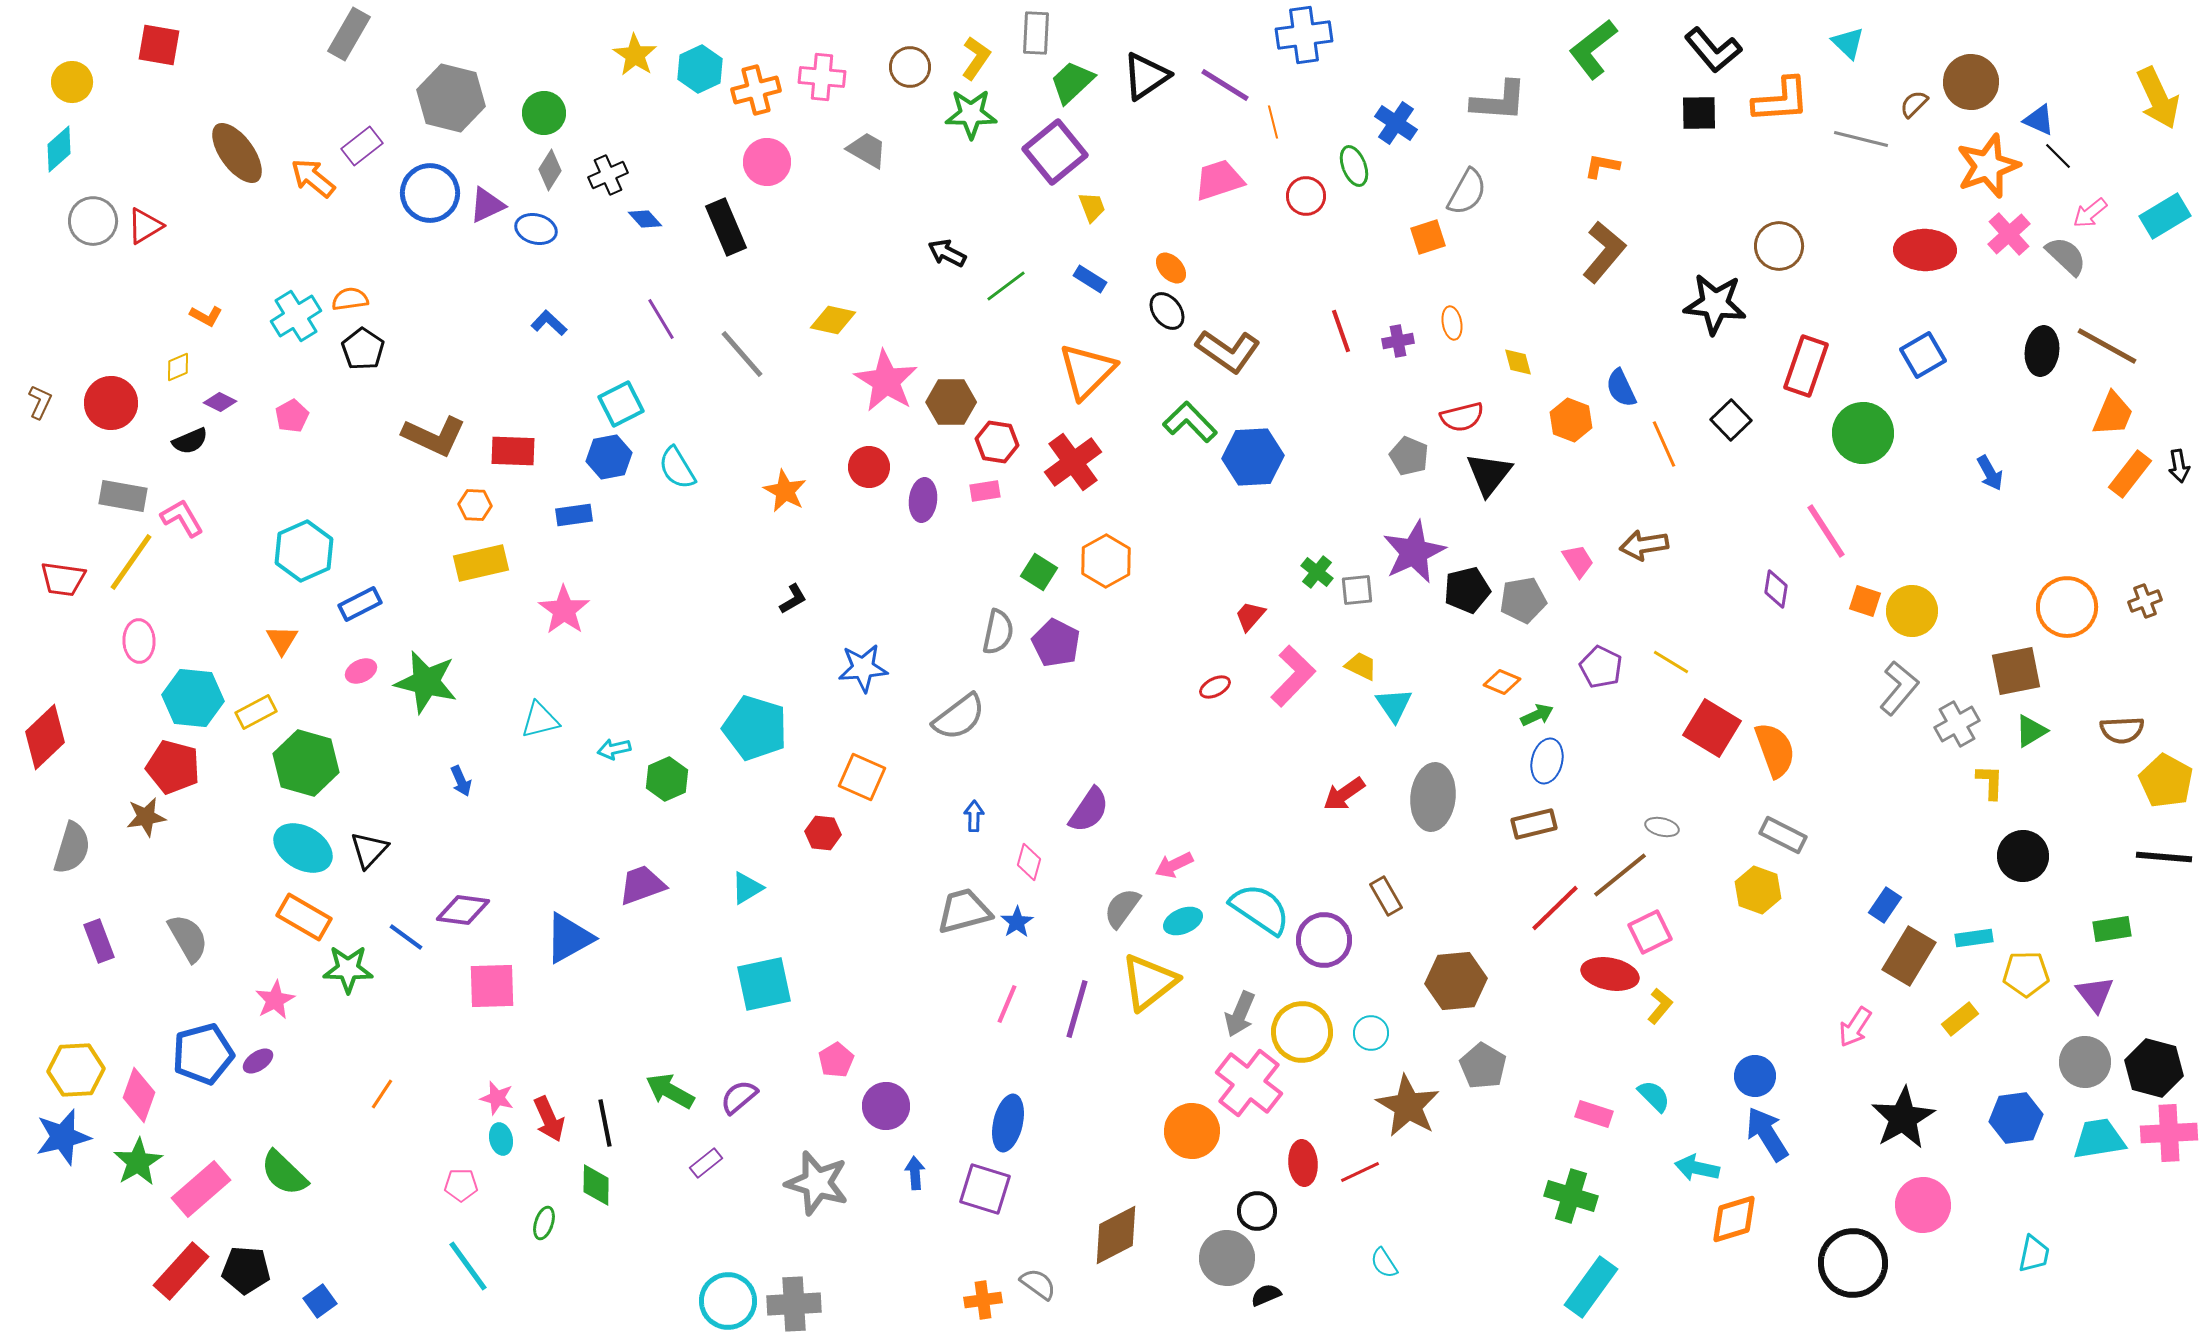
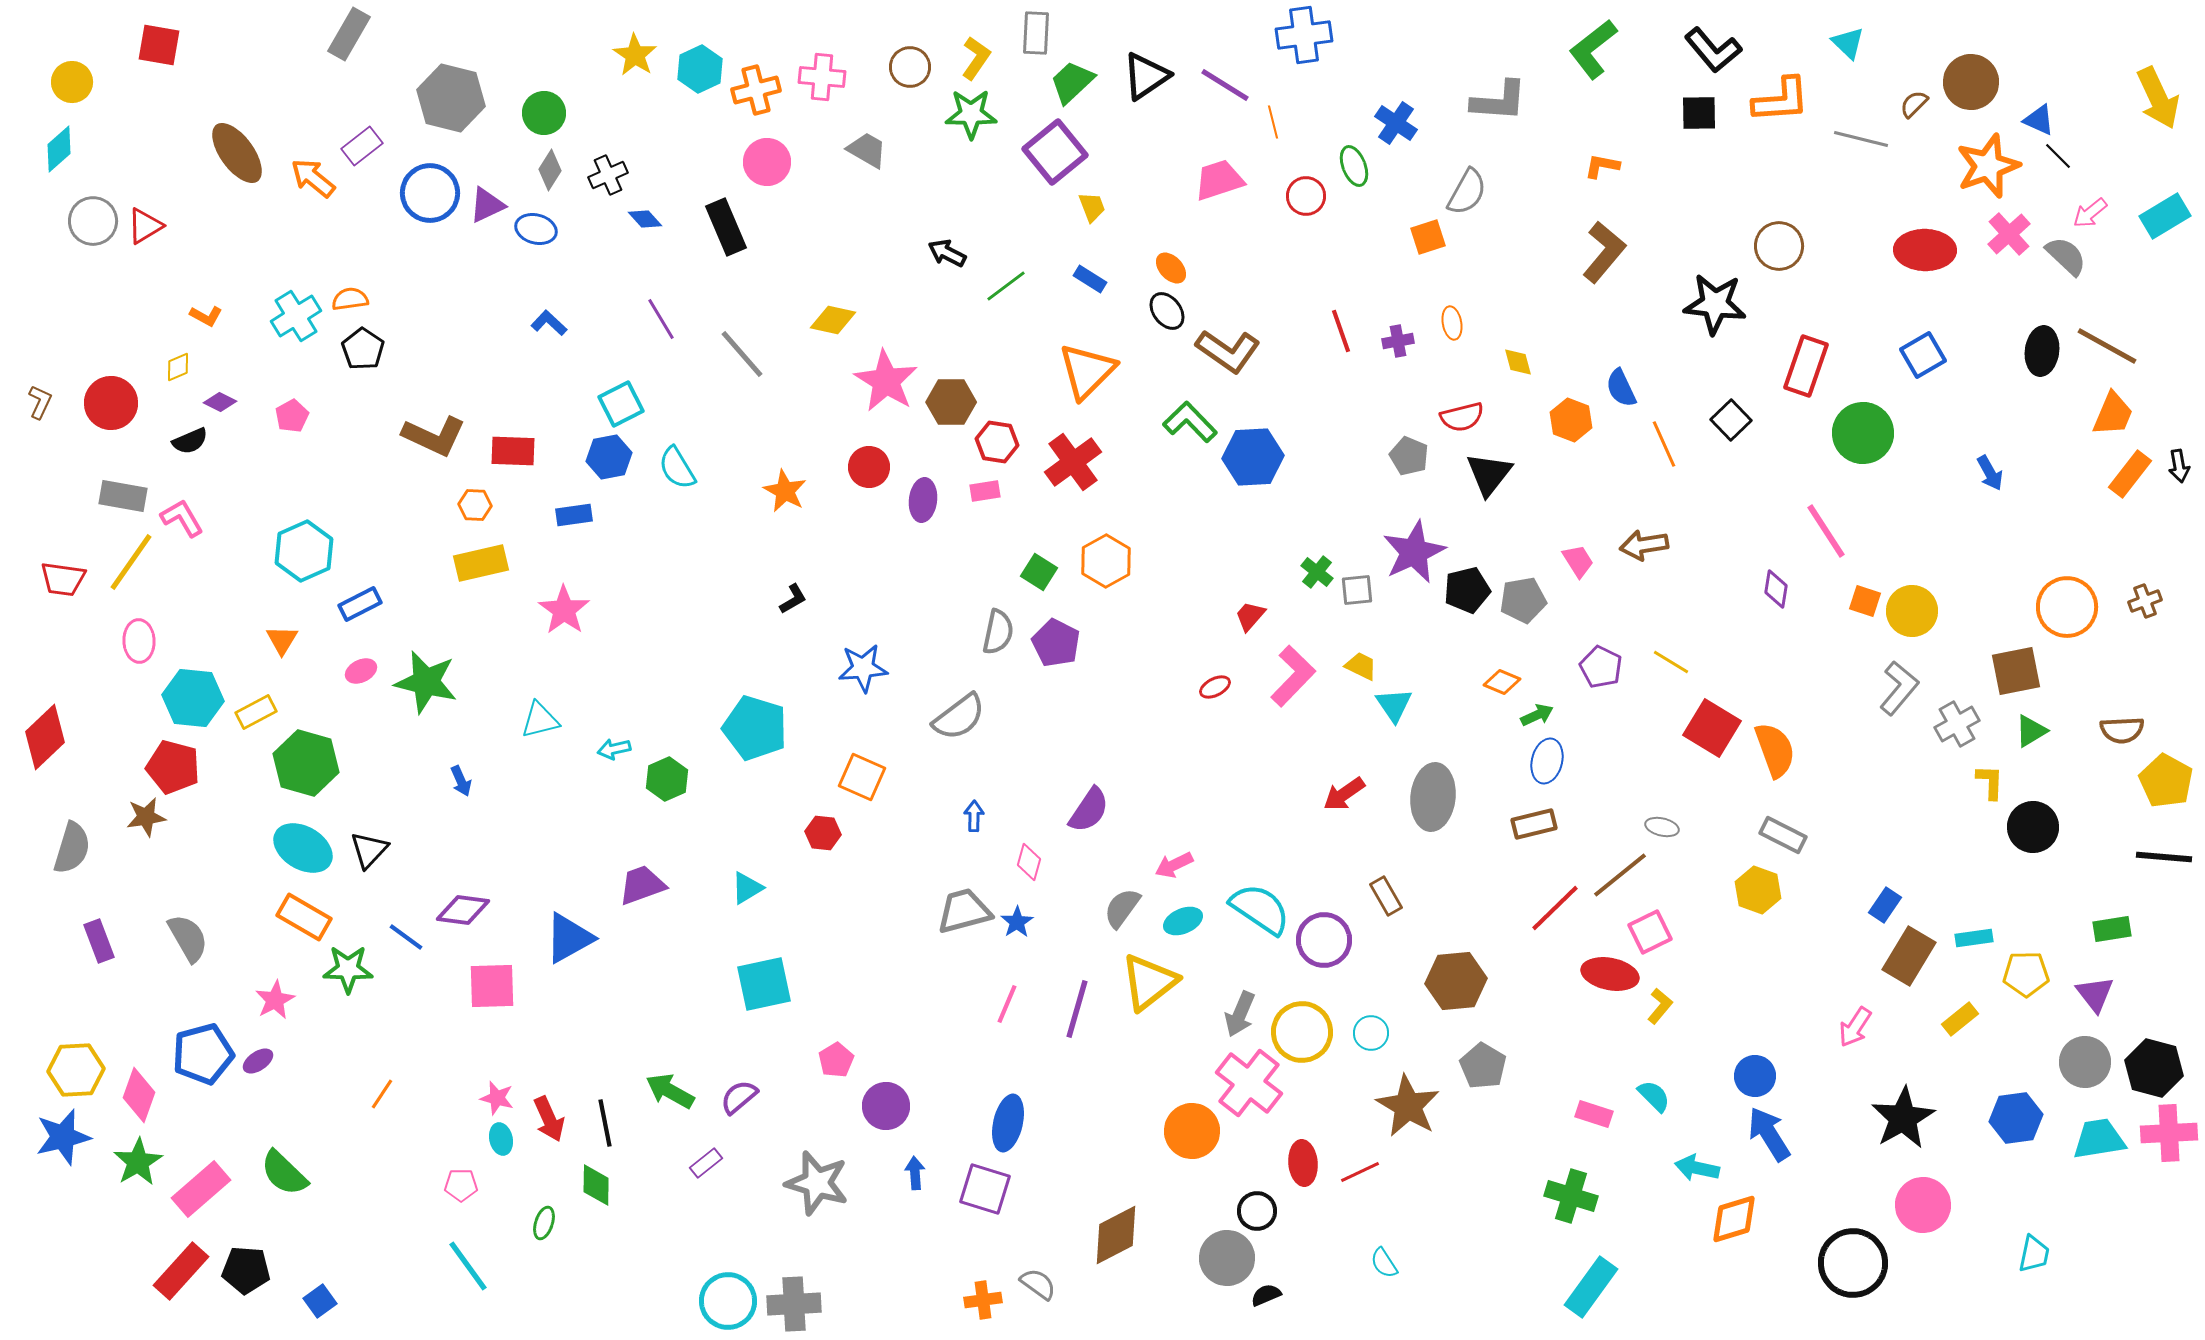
black circle at (2023, 856): moved 10 px right, 29 px up
blue arrow at (1767, 1134): moved 2 px right
